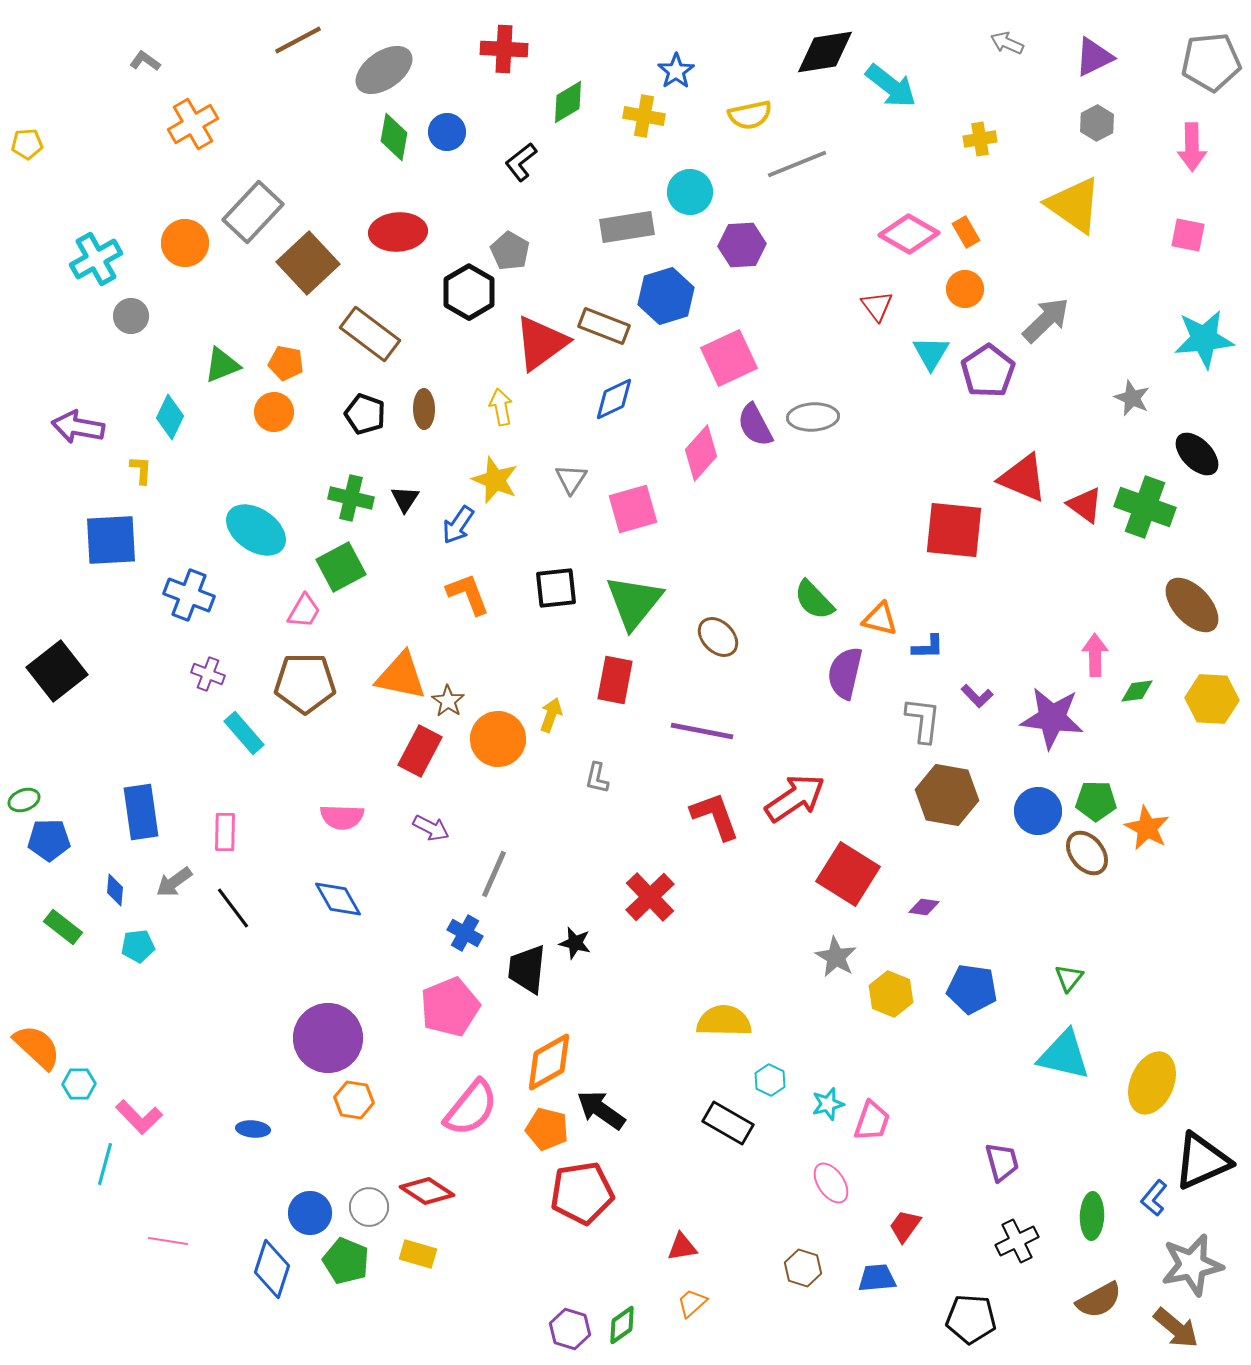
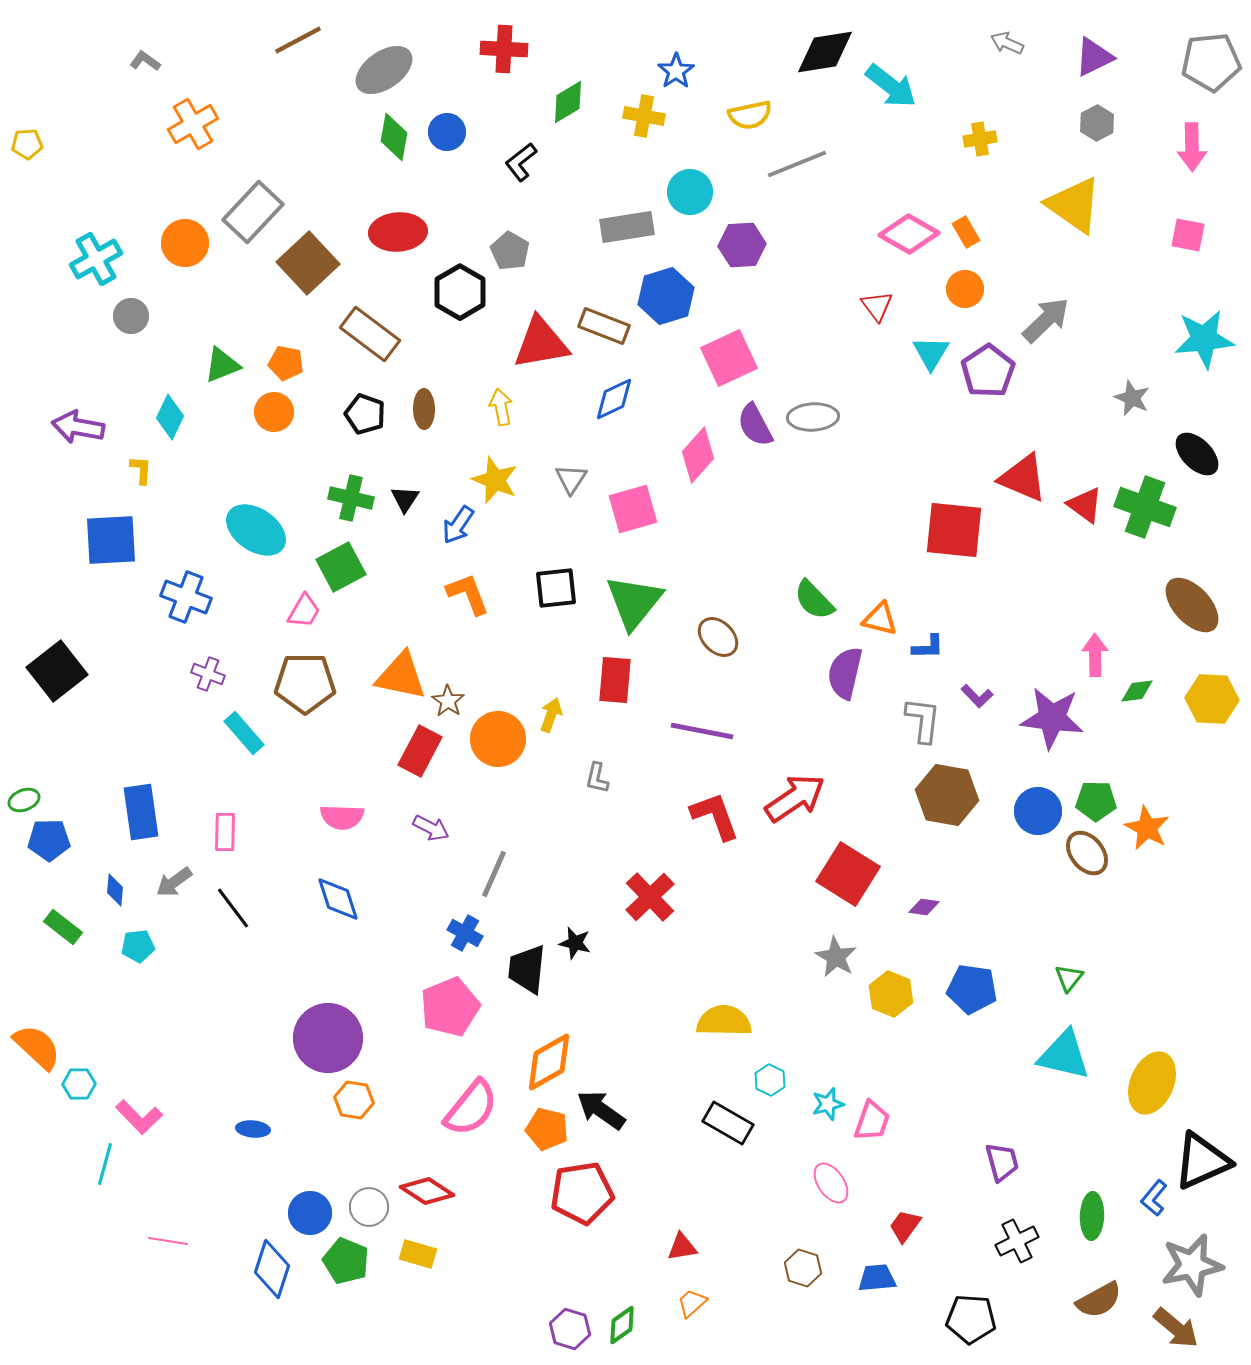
black hexagon at (469, 292): moved 9 px left
red triangle at (541, 343): rotated 26 degrees clockwise
pink diamond at (701, 453): moved 3 px left, 2 px down
blue cross at (189, 595): moved 3 px left, 2 px down
red rectangle at (615, 680): rotated 6 degrees counterclockwise
blue diamond at (338, 899): rotated 12 degrees clockwise
